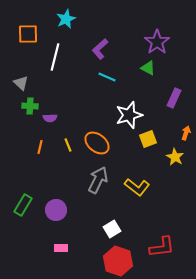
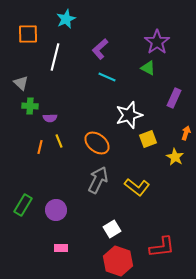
yellow line: moved 9 px left, 4 px up
